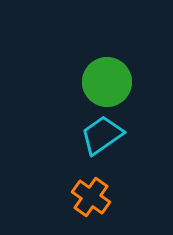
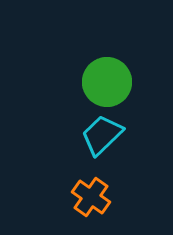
cyan trapezoid: rotated 9 degrees counterclockwise
